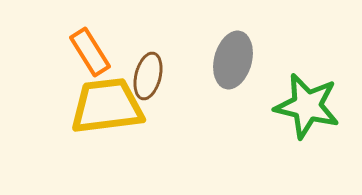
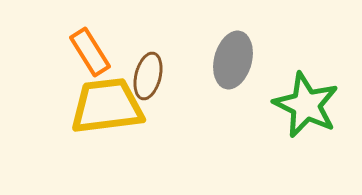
green star: moved 1 px left, 1 px up; rotated 12 degrees clockwise
